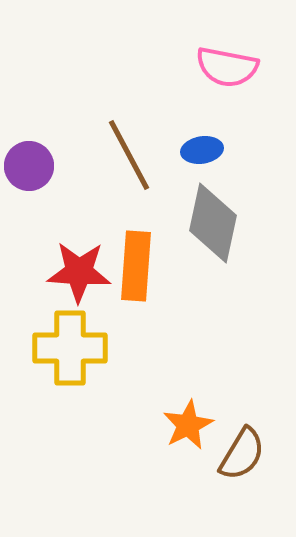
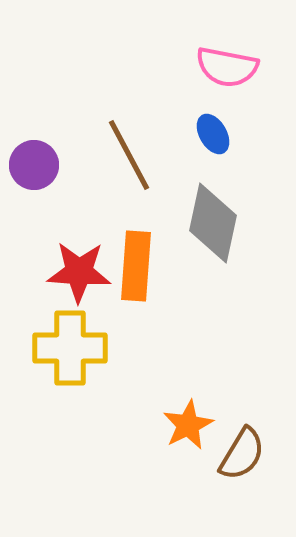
blue ellipse: moved 11 px right, 16 px up; rotated 69 degrees clockwise
purple circle: moved 5 px right, 1 px up
